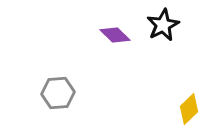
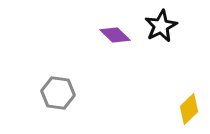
black star: moved 2 px left, 1 px down
gray hexagon: rotated 12 degrees clockwise
